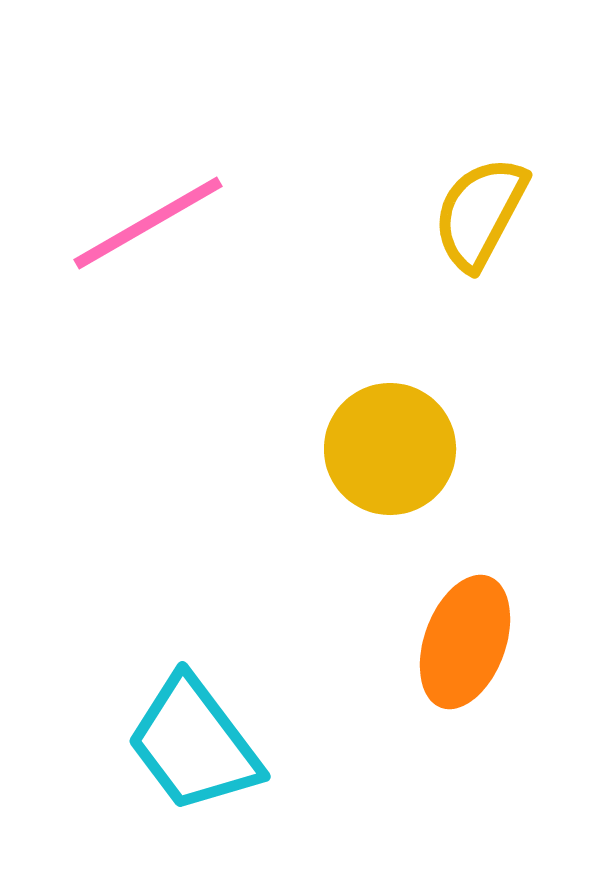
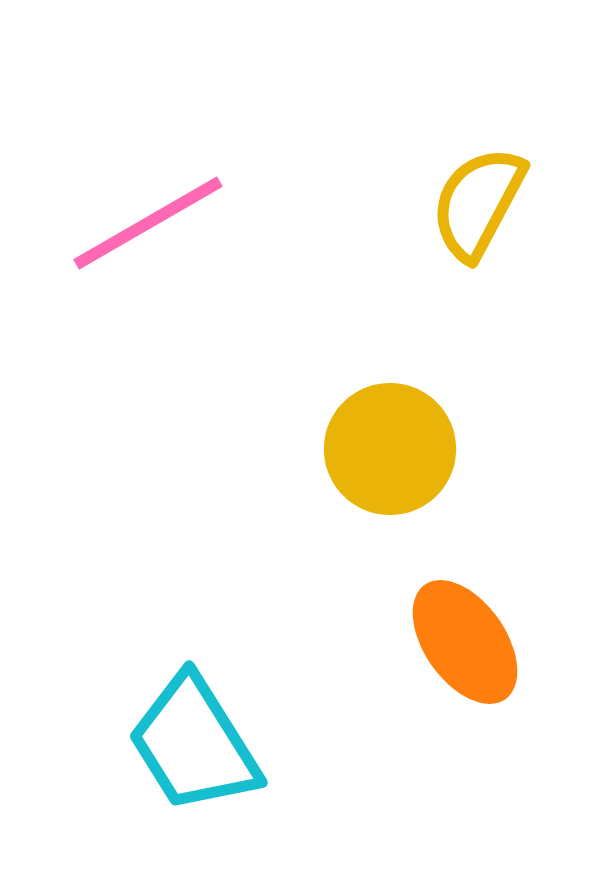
yellow semicircle: moved 2 px left, 10 px up
orange ellipse: rotated 55 degrees counterclockwise
cyan trapezoid: rotated 5 degrees clockwise
